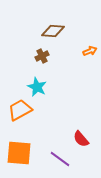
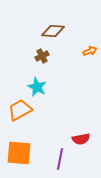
red semicircle: rotated 60 degrees counterclockwise
purple line: rotated 65 degrees clockwise
